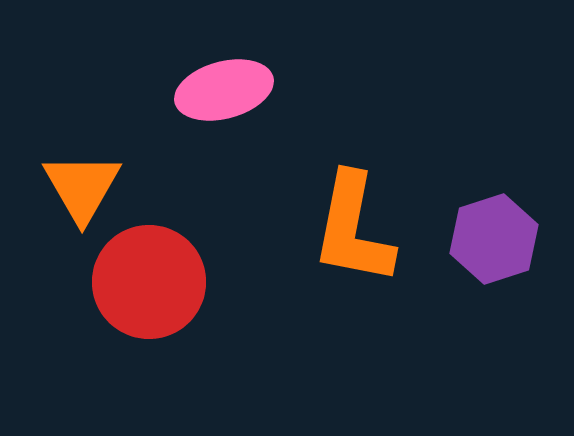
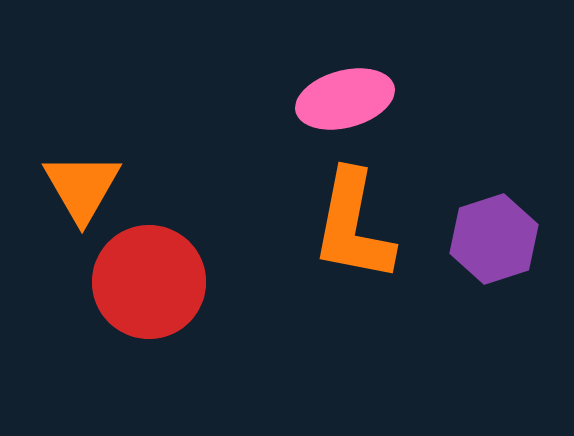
pink ellipse: moved 121 px right, 9 px down
orange L-shape: moved 3 px up
